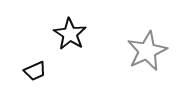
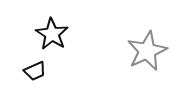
black star: moved 18 px left
